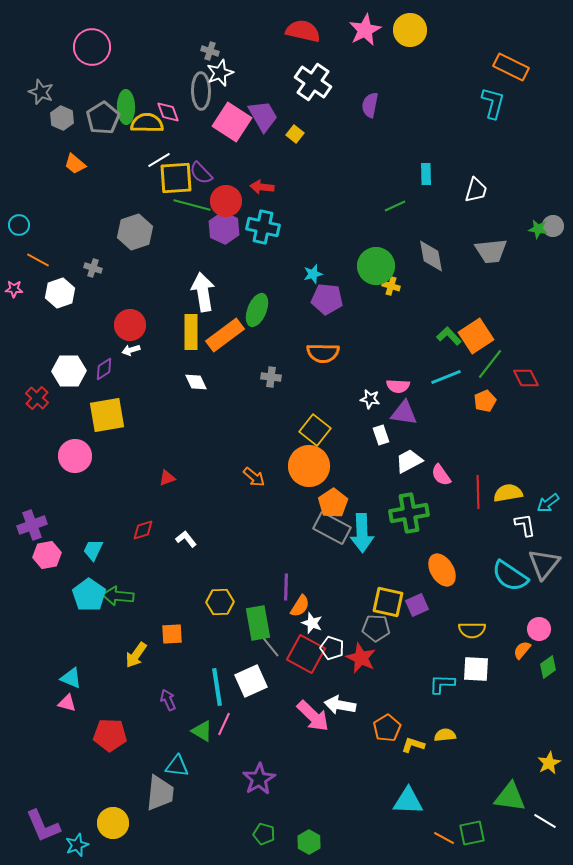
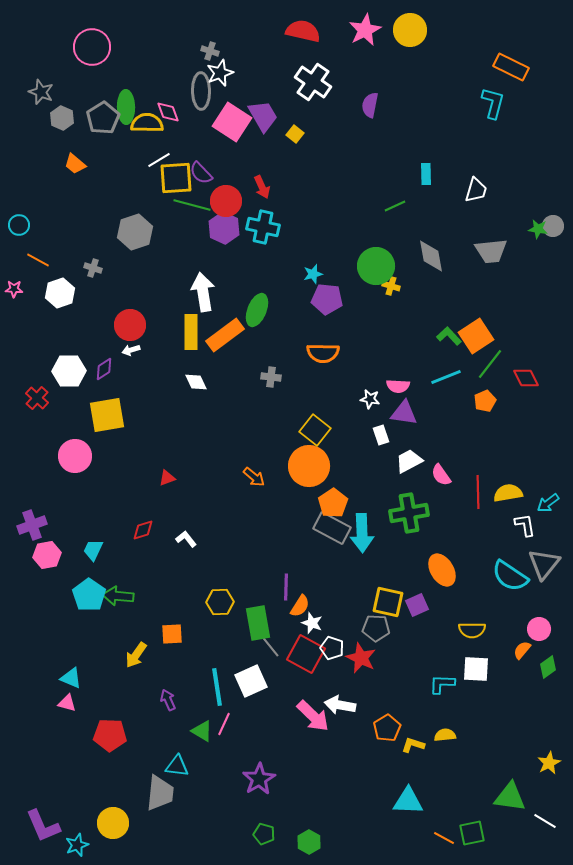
red arrow at (262, 187): rotated 120 degrees counterclockwise
